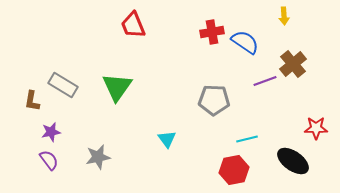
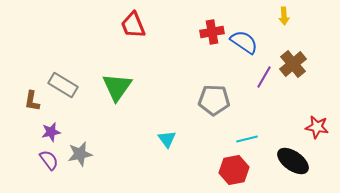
blue semicircle: moved 1 px left
purple line: moved 1 px left, 4 px up; rotated 40 degrees counterclockwise
red star: moved 1 px right, 1 px up; rotated 10 degrees clockwise
gray star: moved 18 px left, 3 px up
